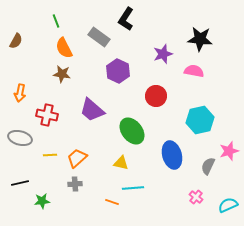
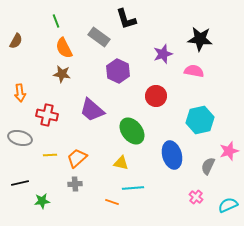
black L-shape: rotated 50 degrees counterclockwise
orange arrow: rotated 18 degrees counterclockwise
